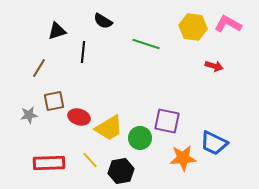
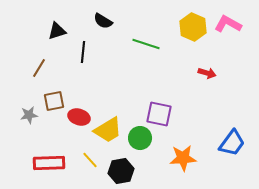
yellow hexagon: rotated 16 degrees clockwise
red arrow: moved 7 px left, 7 px down
purple square: moved 8 px left, 7 px up
yellow trapezoid: moved 1 px left, 2 px down
blue trapezoid: moved 18 px right; rotated 80 degrees counterclockwise
